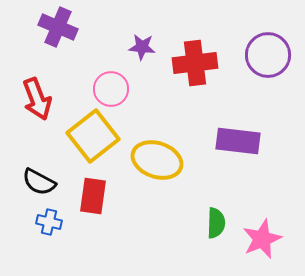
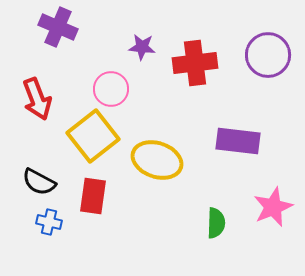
pink star: moved 11 px right, 32 px up
